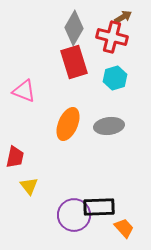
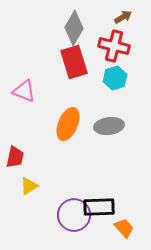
red cross: moved 2 px right, 9 px down
yellow triangle: rotated 36 degrees clockwise
